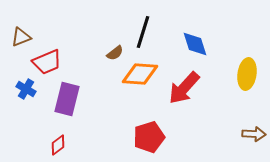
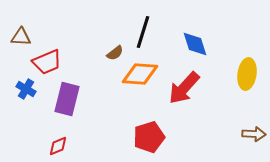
brown triangle: rotated 25 degrees clockwise
red diamond: moved 1 px down; rotated 15 degrees clockwise
